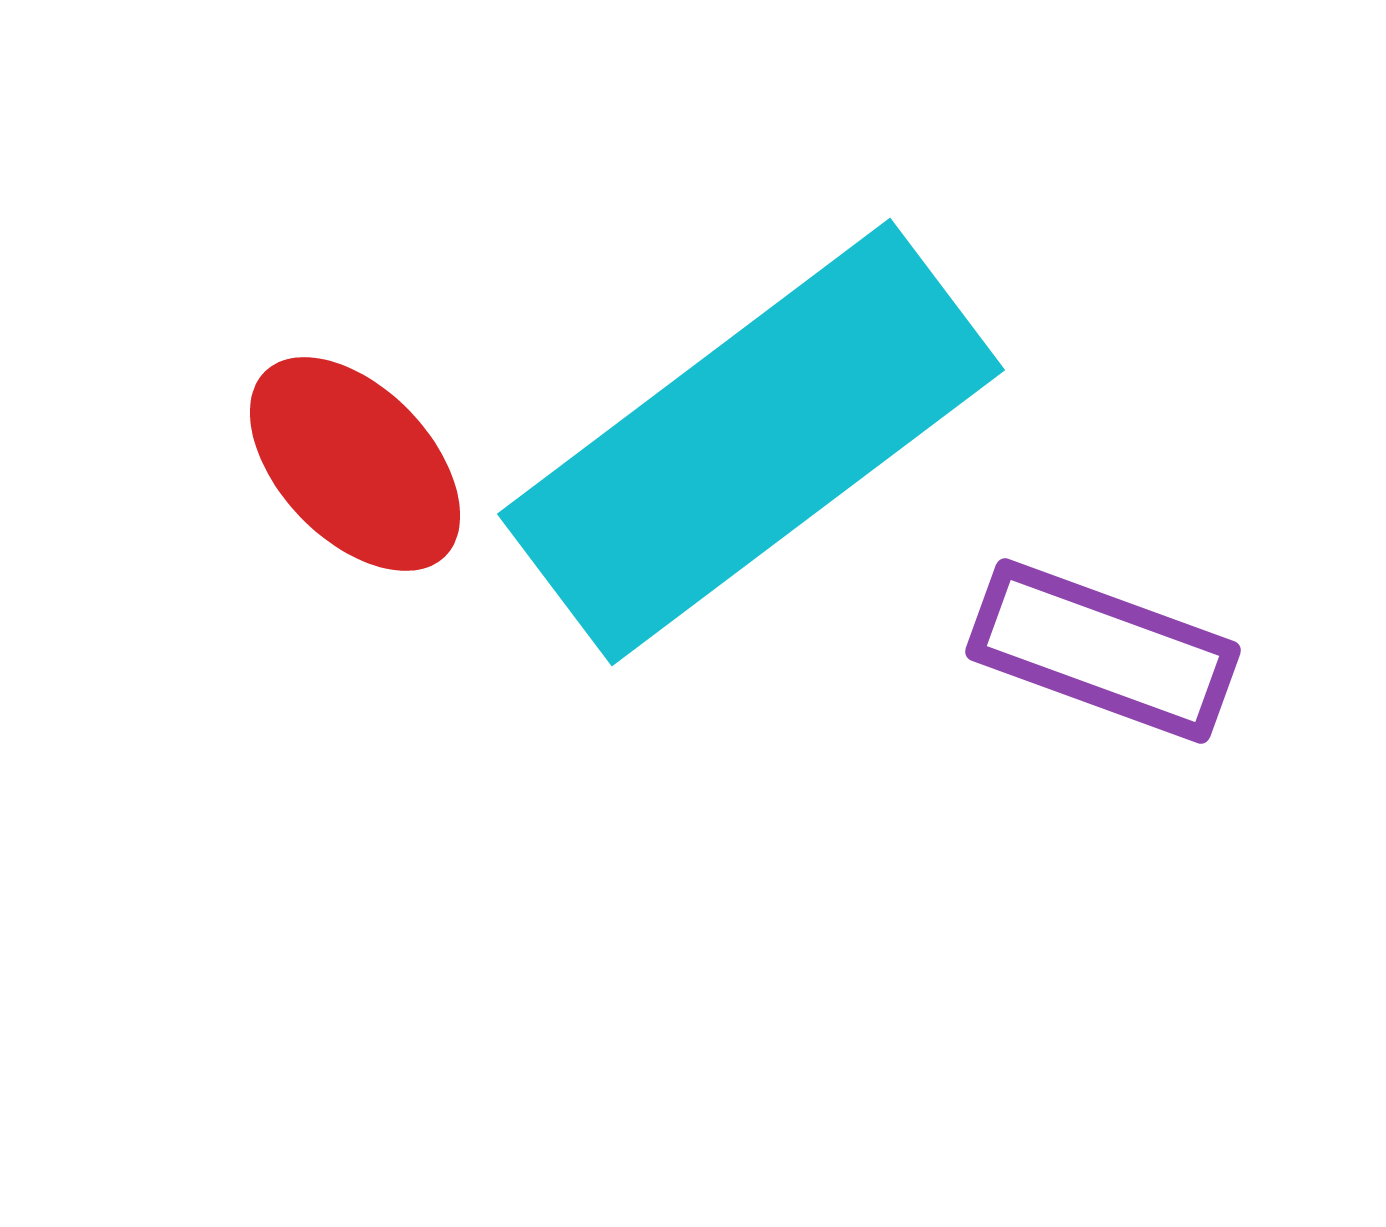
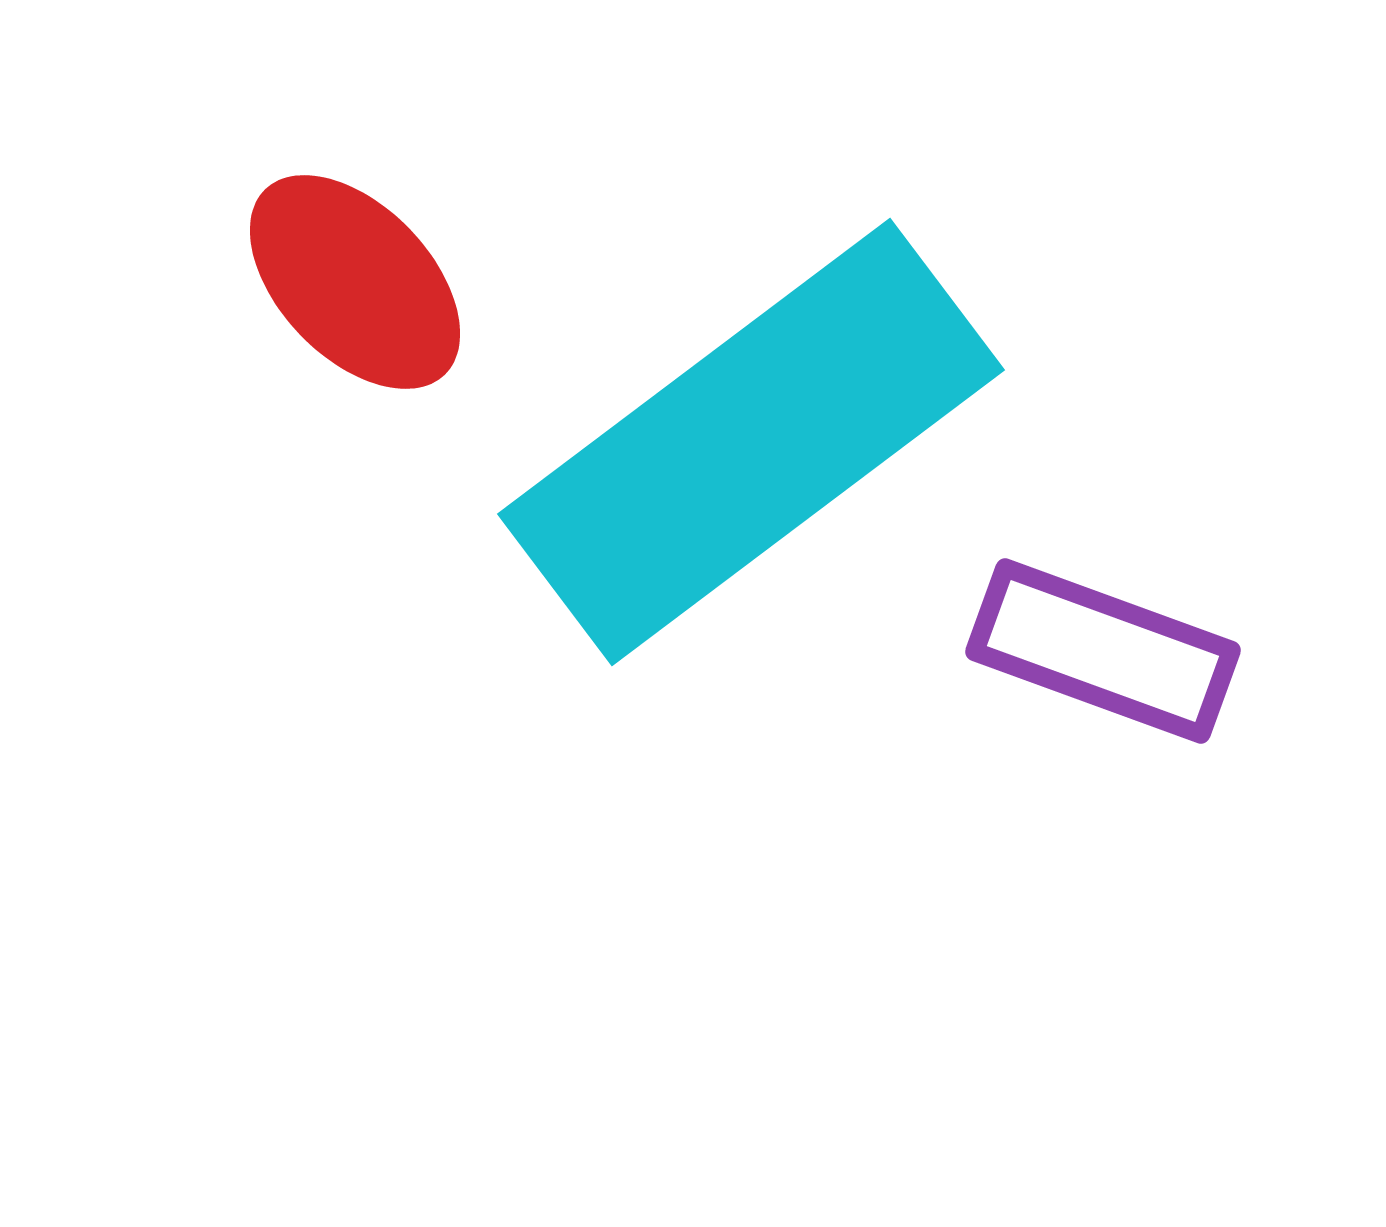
red ellipse: moved 182 px up
